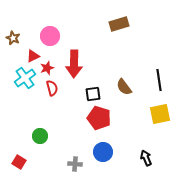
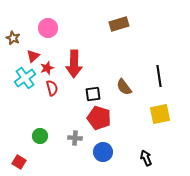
pink circle: moved 2 px left, 8 px up
red triangle: rotated 16 degrees counterclockwise
black line: moved 4 px up
gray cross: moved 26 px up
